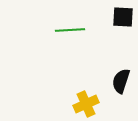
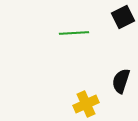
black square: rotated 30 degrees counterclockwise
green line: moved 4 px right, 3 px down
